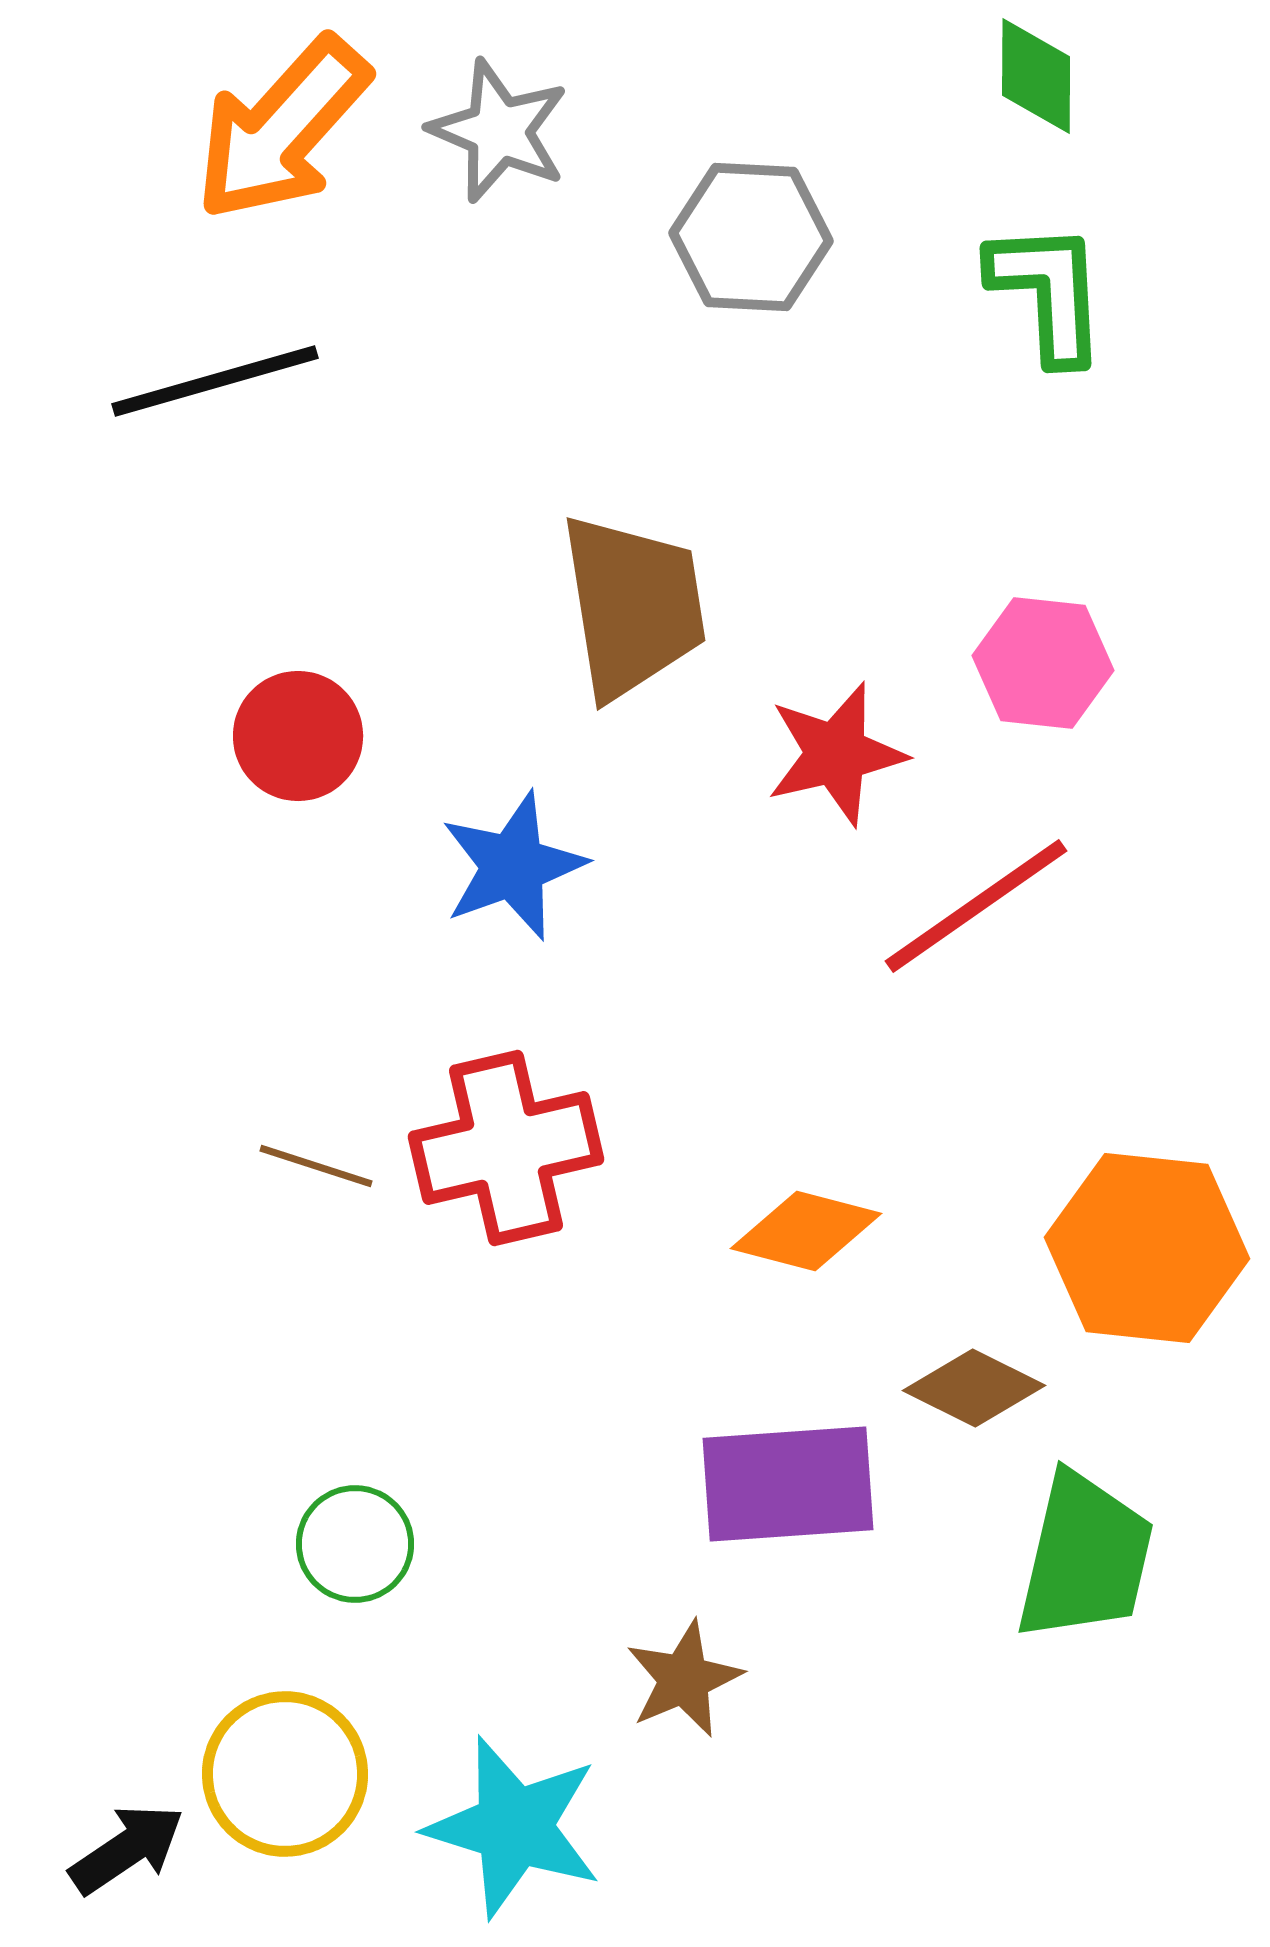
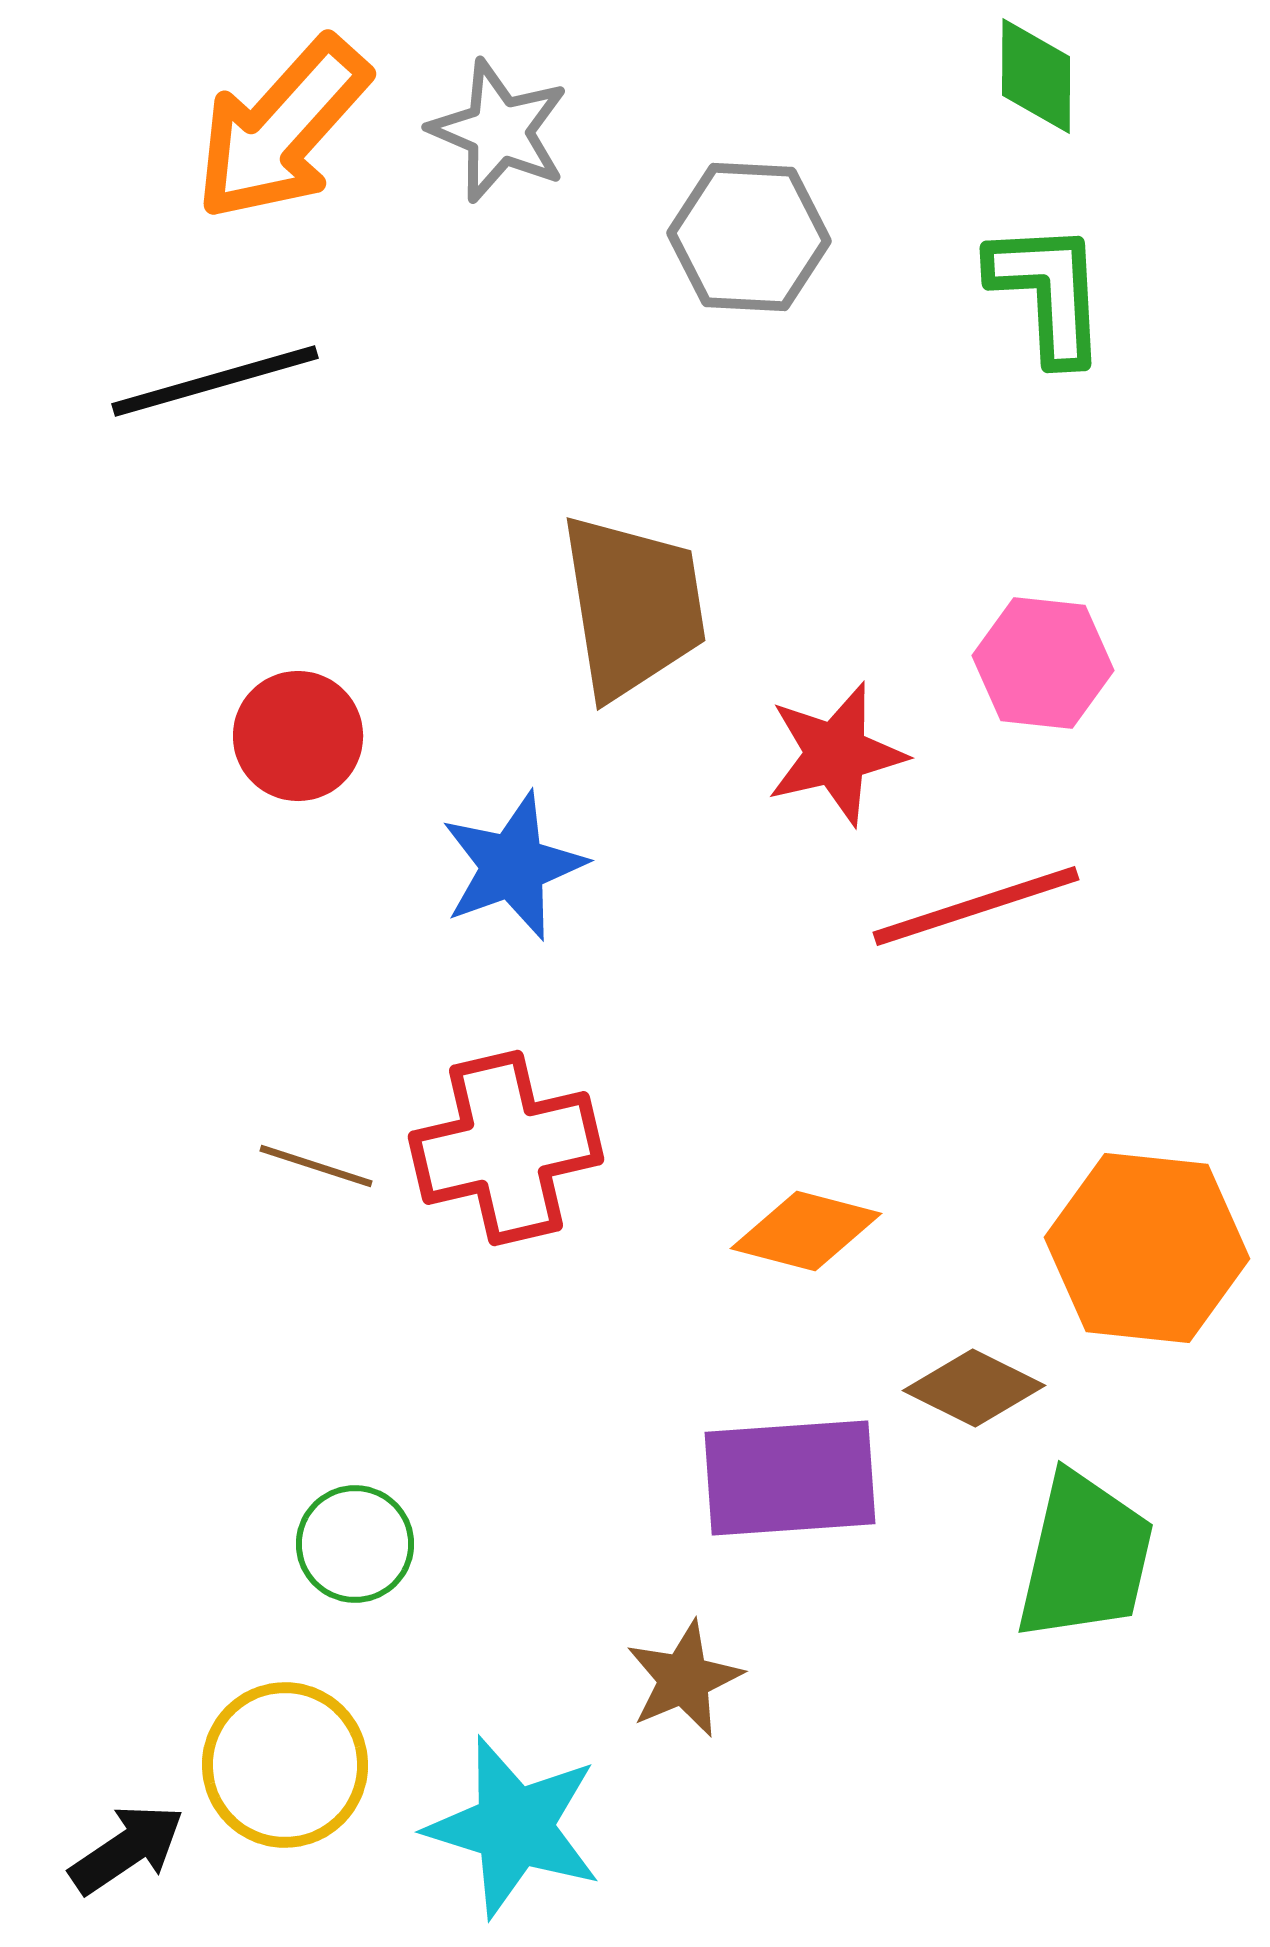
gray hexagon: moved 2 px left
red line: rotated 17 degrees clockwise
purple rectangle: moved 2 px right, 6 px up
yellow circle: moved 9 px up
